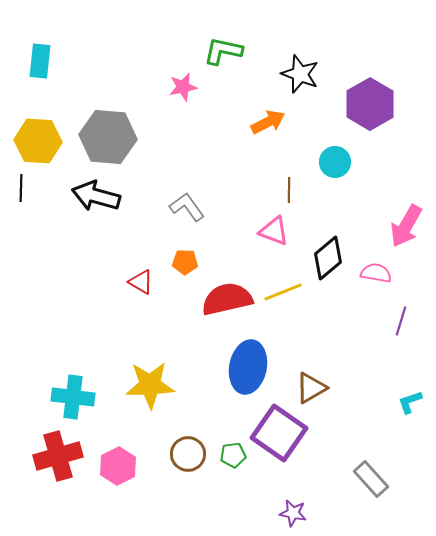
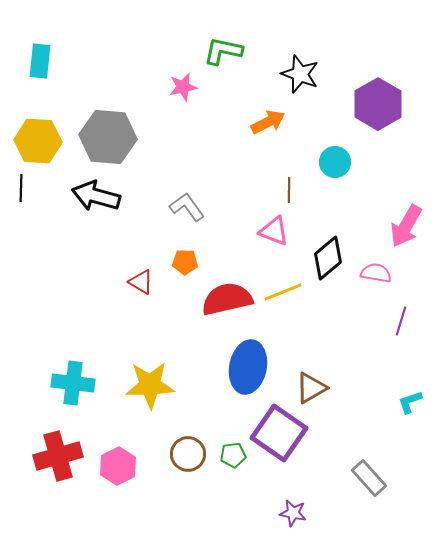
purple hexagon: moved 8 px right
cyan cross: moved 14 px up
gray rectangle: moved 2 px left, 1 px up
